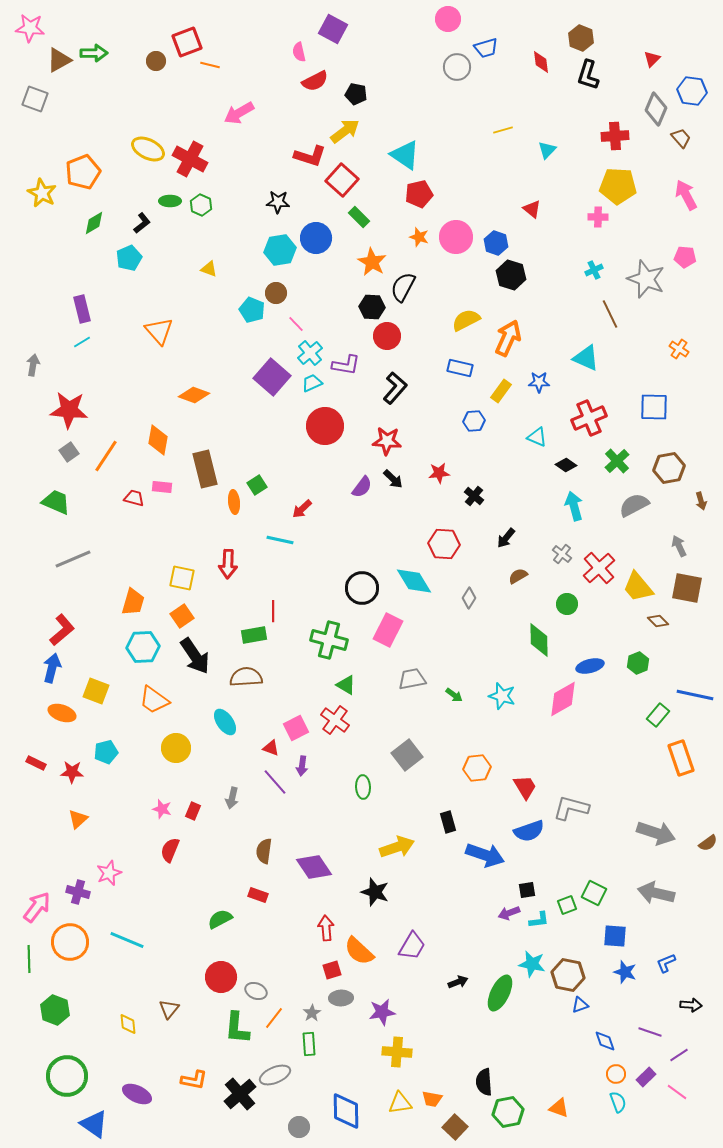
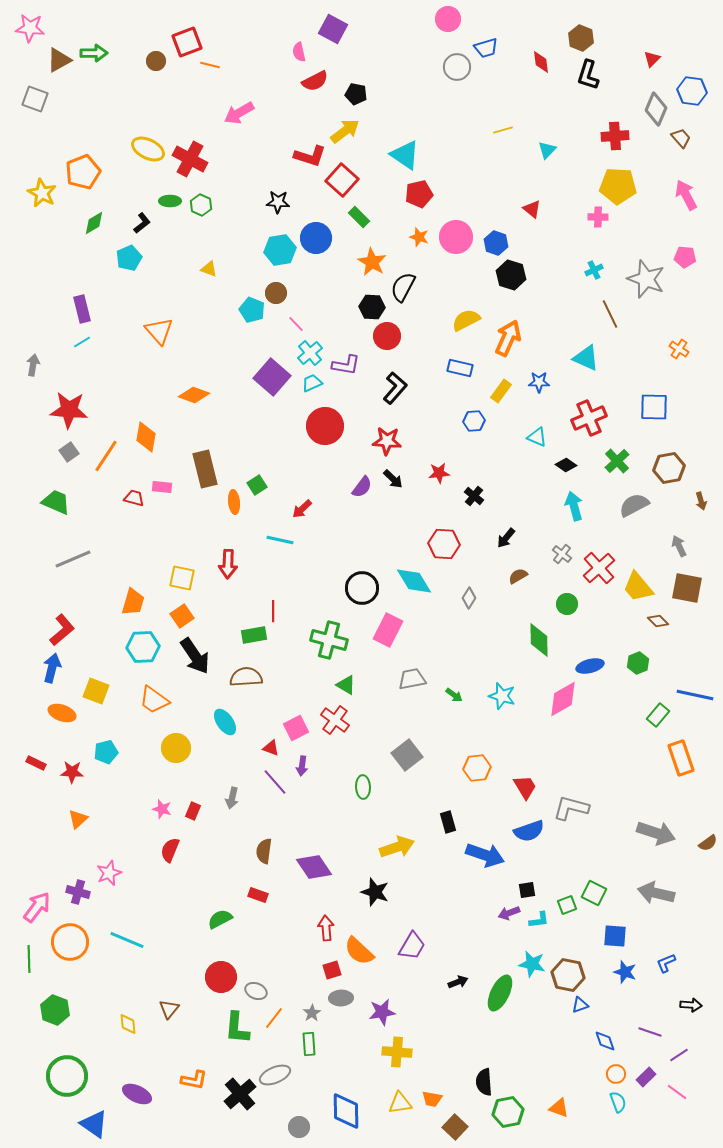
orange diamond at (158, 440): moved 12 px left, 3 px up
